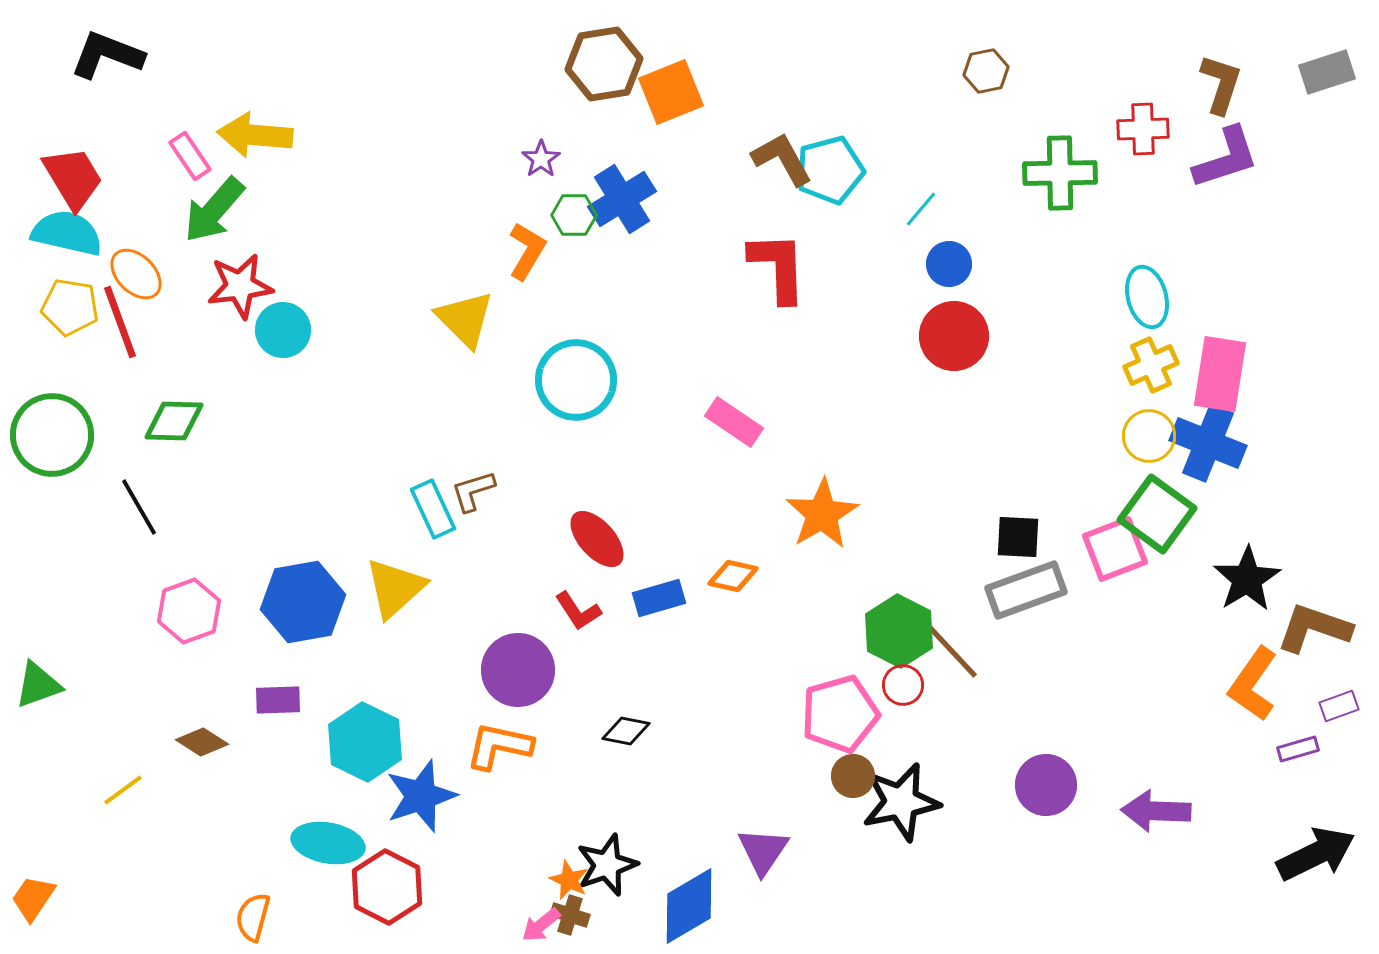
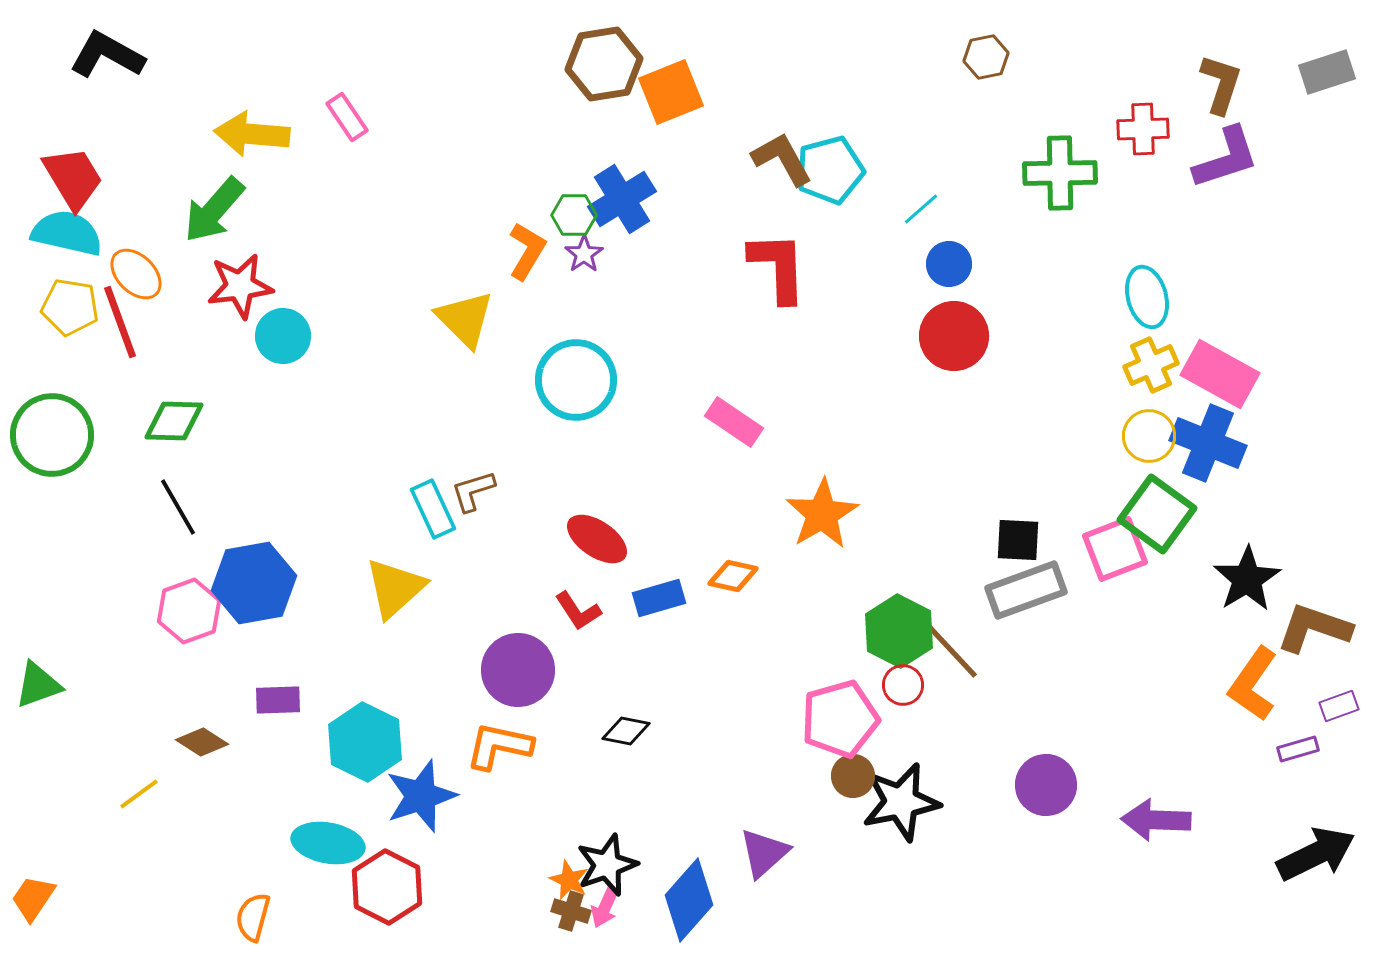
black L-shape at (107, 55): rotated 8 degrees clockwise
brown hexagon at (986, 71): moved 14 px up
yellow arrow at (255, 135): moved 3 px left, 1 px up
pink rectangle at (190, 156): moved 157 px right, 39 px up
purple star at (541, 159): moved 43 px right, 95 px down
cyan line at (921, 209): rotated 9 degrees clockwise
cyan circle at (283, 330): moved 6 px down
pink rectangle at (1220, 374): rotated 70 degrees counterclockwise
black line at (139, 507): moved 39 px right
black square at (1018, 537): moved 3 px down
red ellipse at (597, 539): rotated 14 degrees counterclockwise
blue hexagon at (303, 602): moved 49 px left, 19 px up
pink pentagon at (840, 714): moved 5 px down
yellow line at (123, 790): moved 16 px right, 4 px down
purple arrow at (1156, 811): moved 9 px down
purple triangle at (763, 851): moved 1 px right, 2 px down; rotated 14 degrees clockwise
blue diamond at (689, 906): moved 6 px up; rotated 18 degrees counterclockwise
brown cross at (570, 915): moved 1 px right, 4 px up
pink arrow at (541, 925): moved 64 px right, 18 px up; rotated 27 degrees counterclockwise
